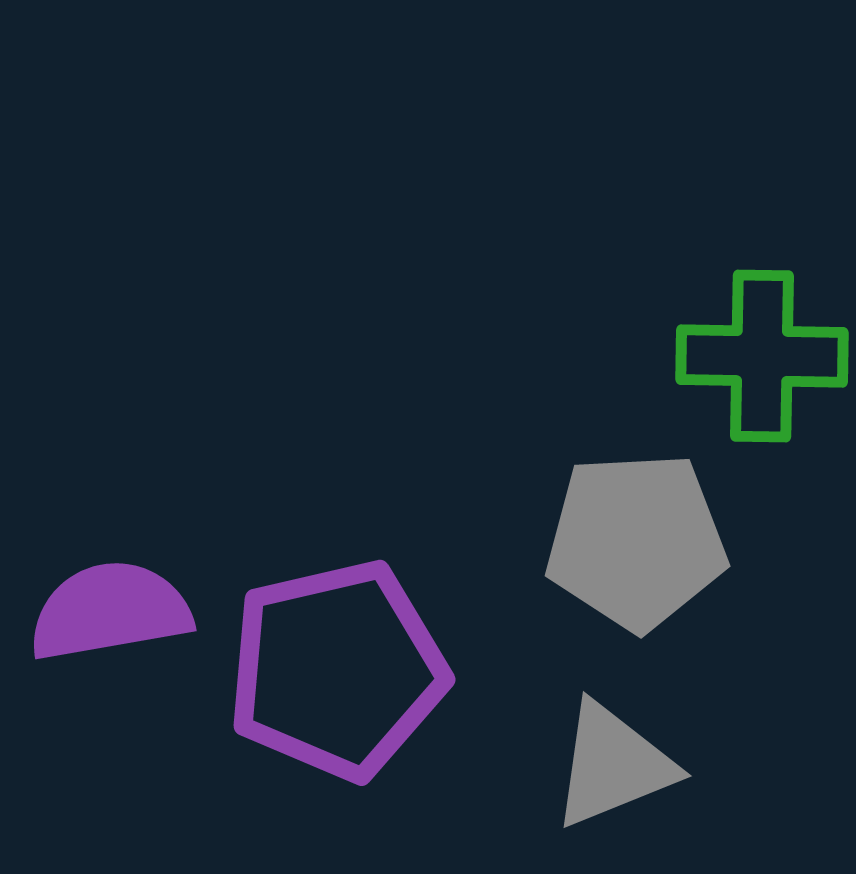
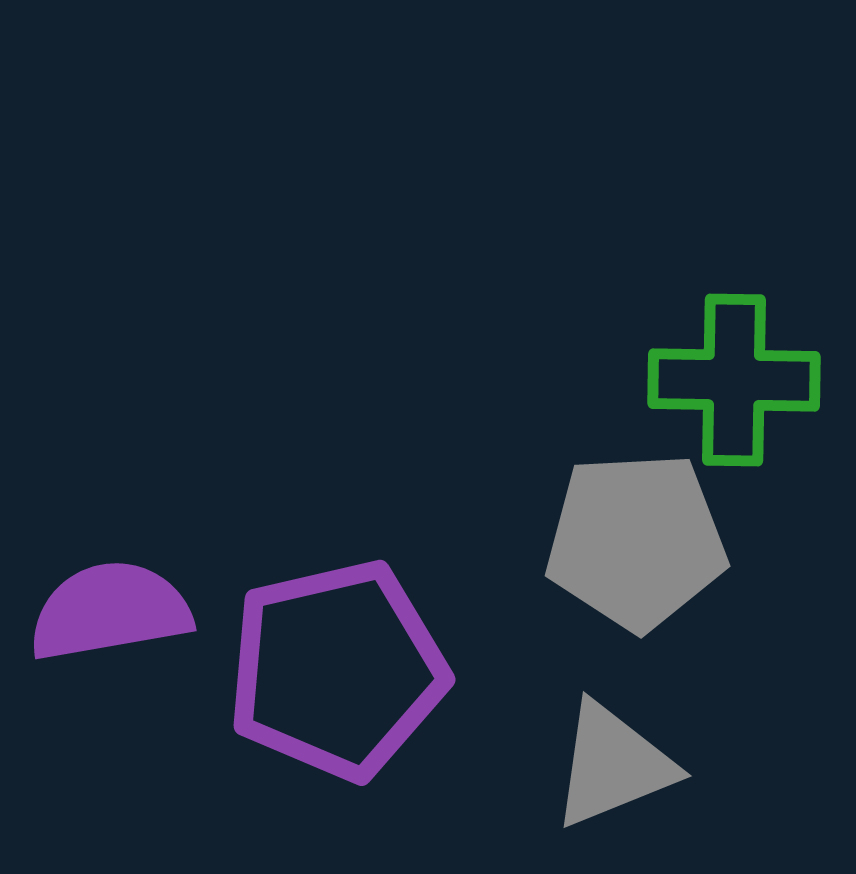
green cross: moved 28 px left, 24 px down
